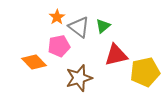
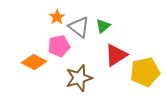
red triangle: rotated 20 degrees counterclockwise
orange diamond: rotated 20 degrees counterclockwise
